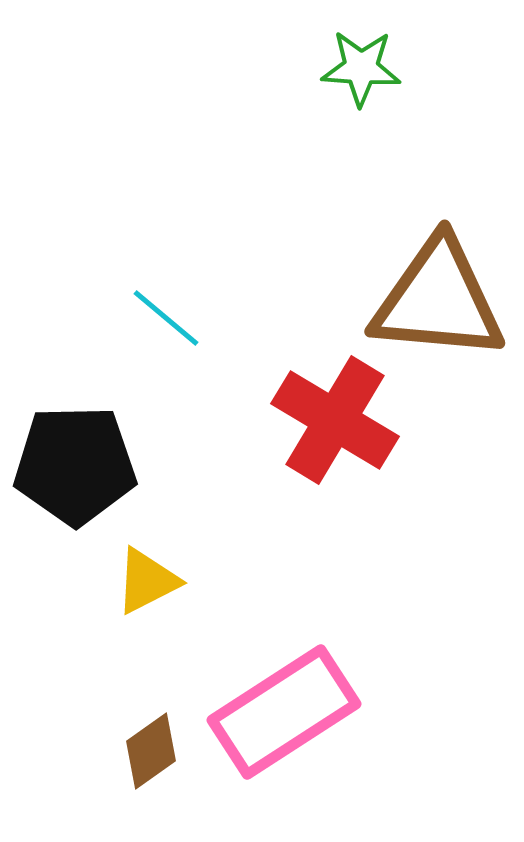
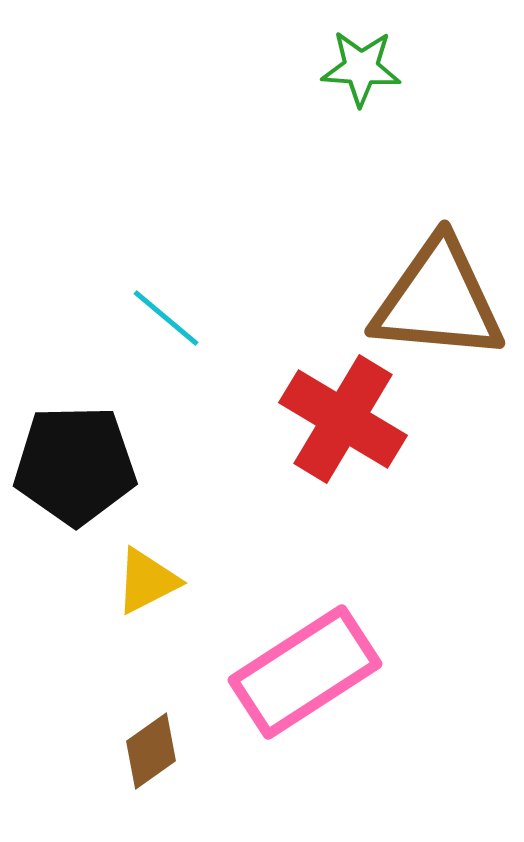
red cross: moved 8 px right, 1 px up
pink rectangle: moved 21 px right, 40 px up
